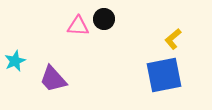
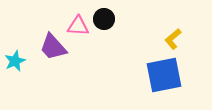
purple trapezoid: moved 32 px up
